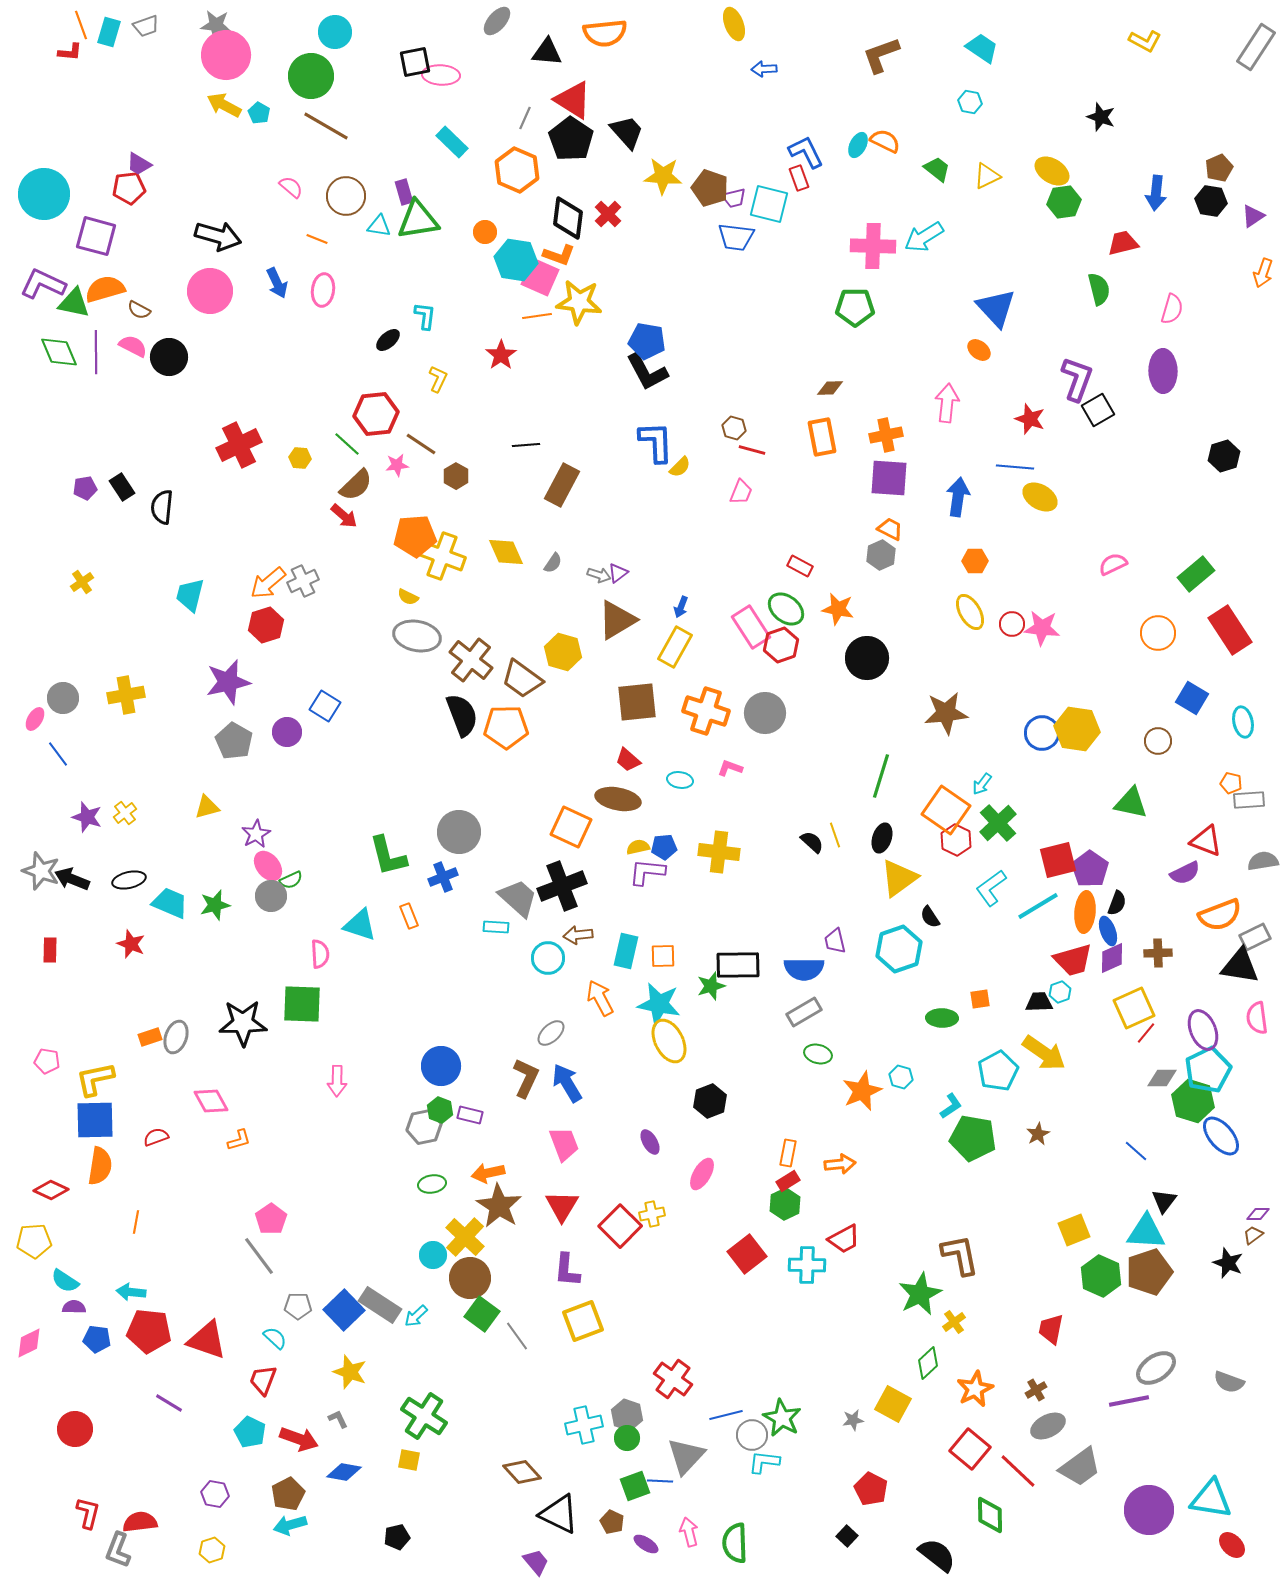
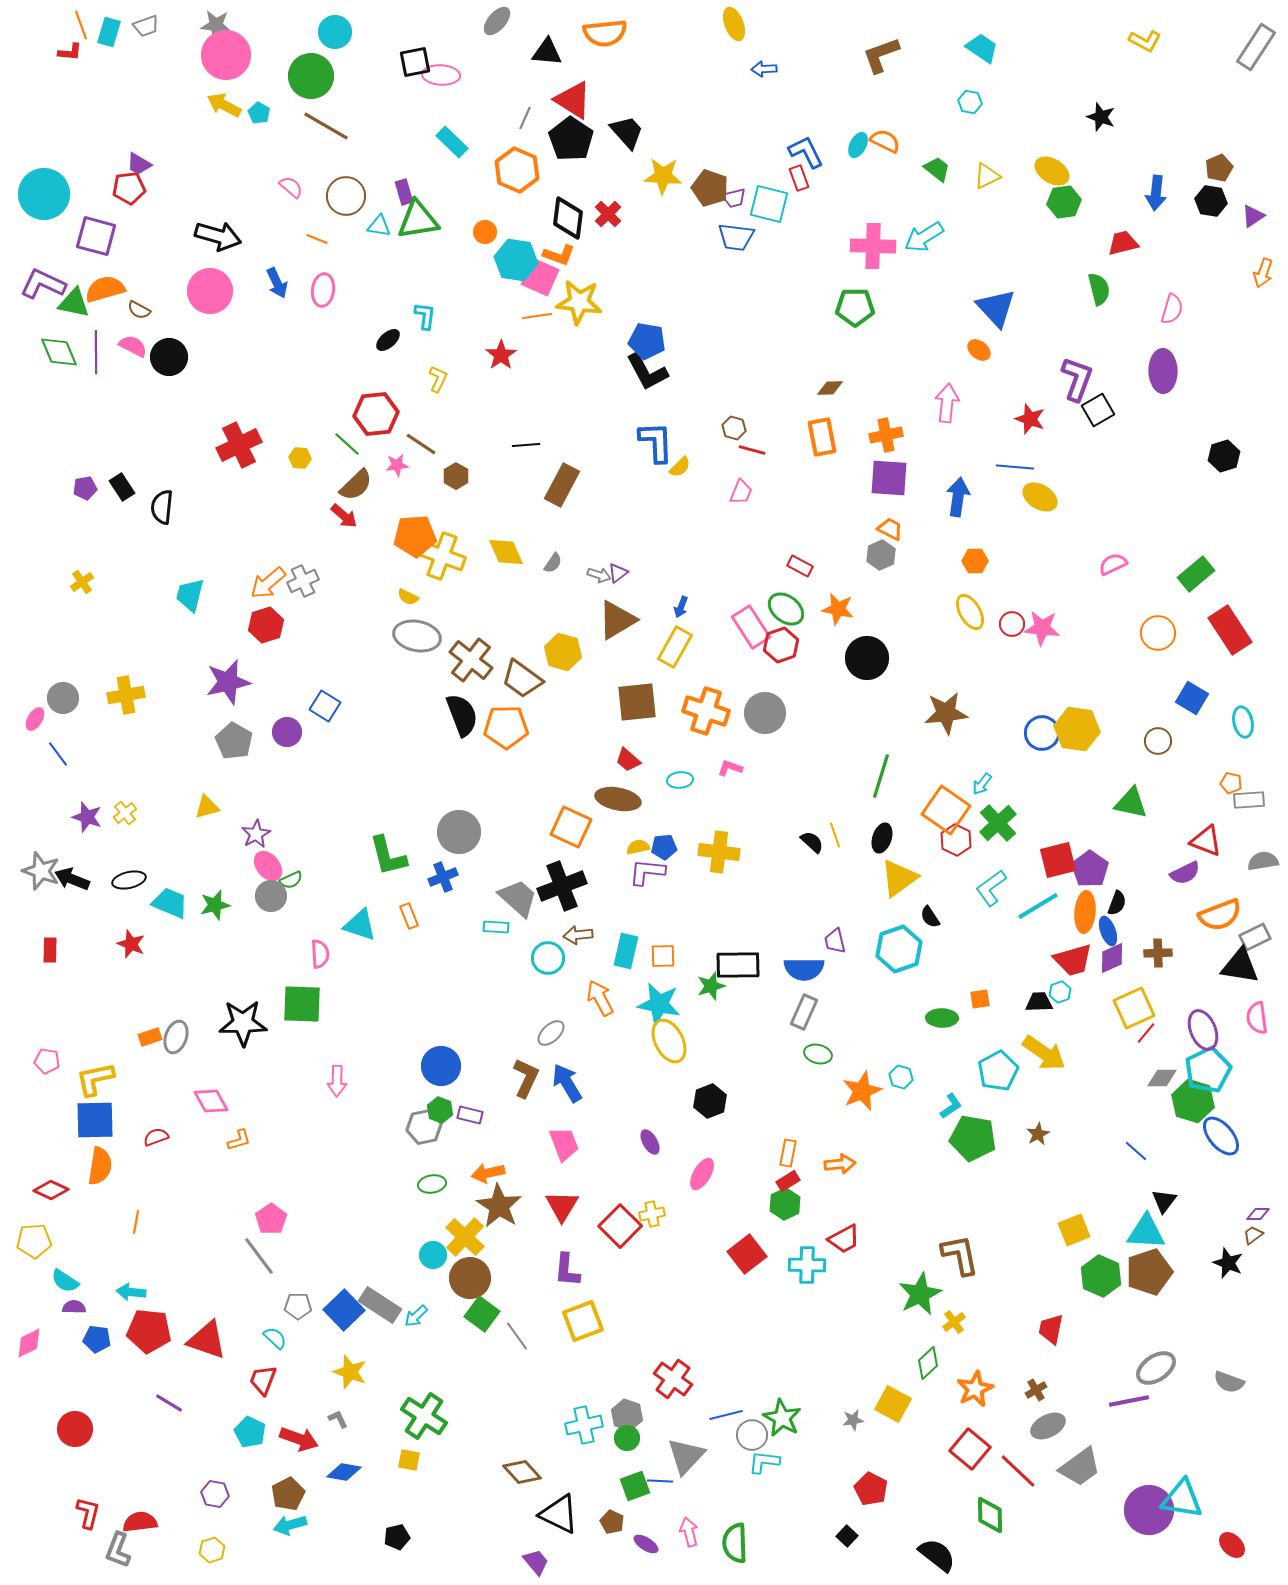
cyan ellipse at (680, 780): rotated 15 degrees counterclockwise
gray rectangle at (804, 1012): rotated 36 degrees counterclockwise
cyan triangle at (1211, 1499): moved 29 px left
